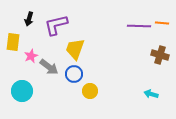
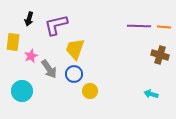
orange line: moved 2 px right, 4 px down
gray arrow: moved 2 px down; rotated 18 degrees clockwise
